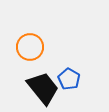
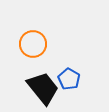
orange circle: moved 3 px right, 3 px up
